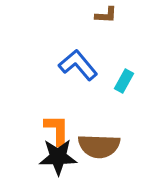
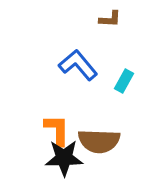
brown L-shape: moved 4 px right, 4 px down
brown semicircle: moved 5 px up
black star: moved 6 px right, 1 px down
